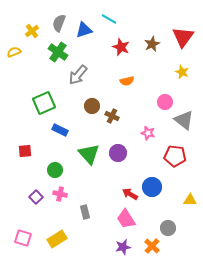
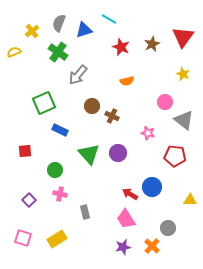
yellow star: moved 1 px right, 2 px down
purple square: moved 7 px left, 3 px down
